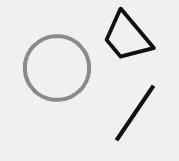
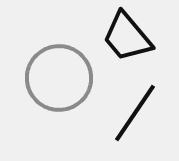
gray circle: moved 2 px right, 10 px down
